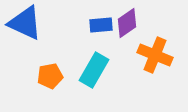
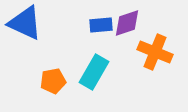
purple diamond: rotated 16 degrees clockwise
orange cross: moved 3 px up
cyan rectangle: moved 2 px down
orange pentagon: moved 3 px right, 5 px down
